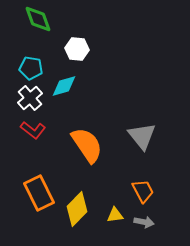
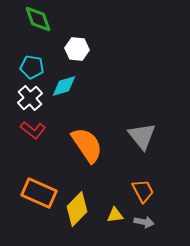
cyan pentagon: moved 1 px right, 1 px up
orange rectangle: rotated 40 degrees counterclockwise
